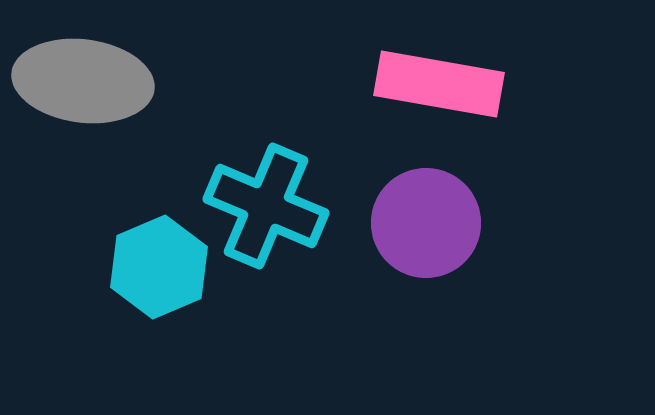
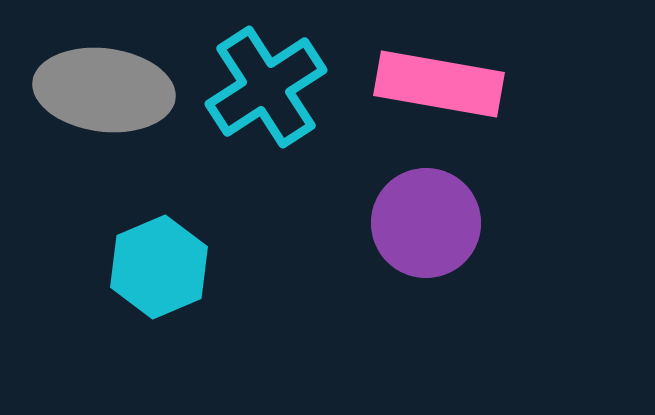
gray ellipse: moved 21 px right, 9 px down
cyan cross: moved 119 px up; rotated 34 degrees clockwise
